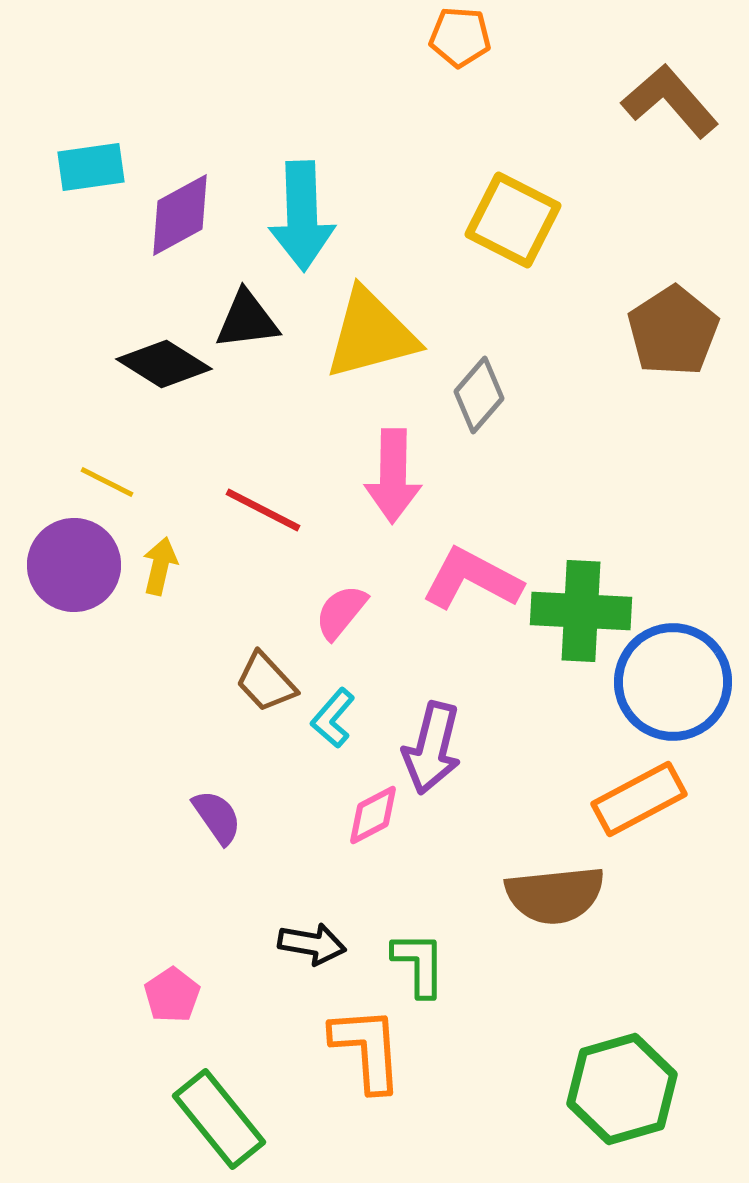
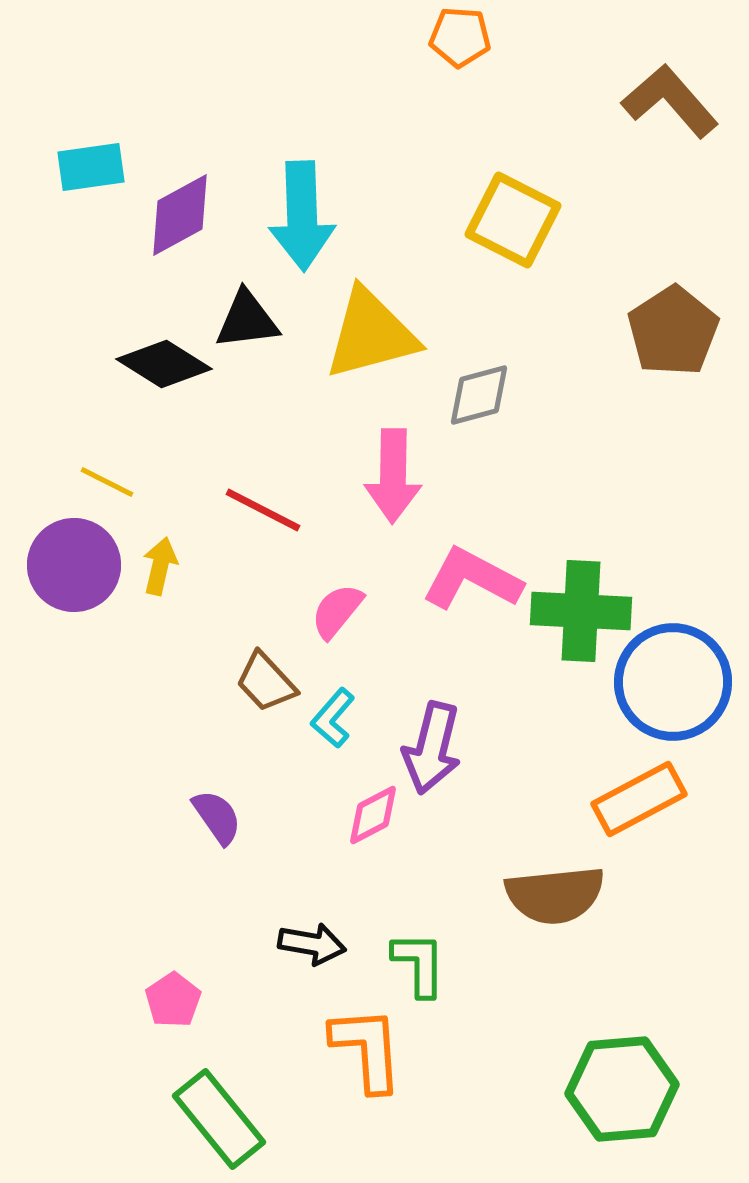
gray diamond: rotated 34 degrees clockwise
pink semicircle: moved 4 px left, 1 px up
pink pentagon: moved 1 px right, 5 px down
green hexagon: rotated 11 degrees clockwise
